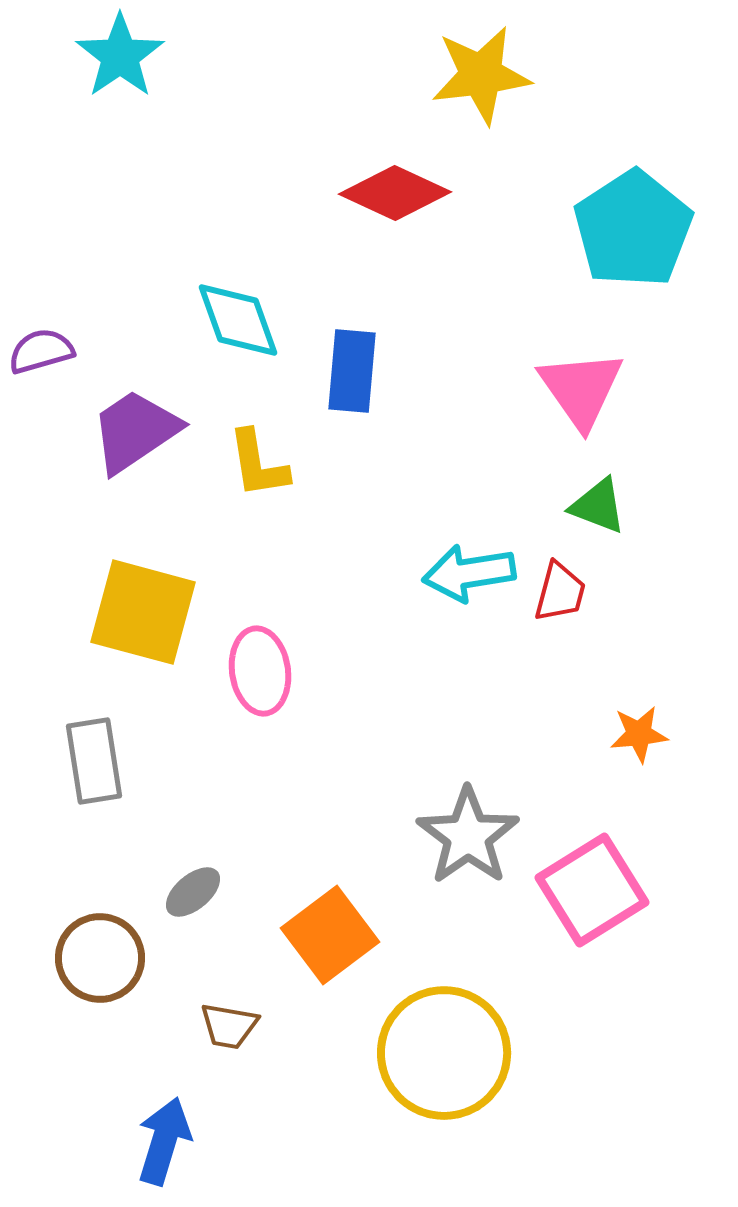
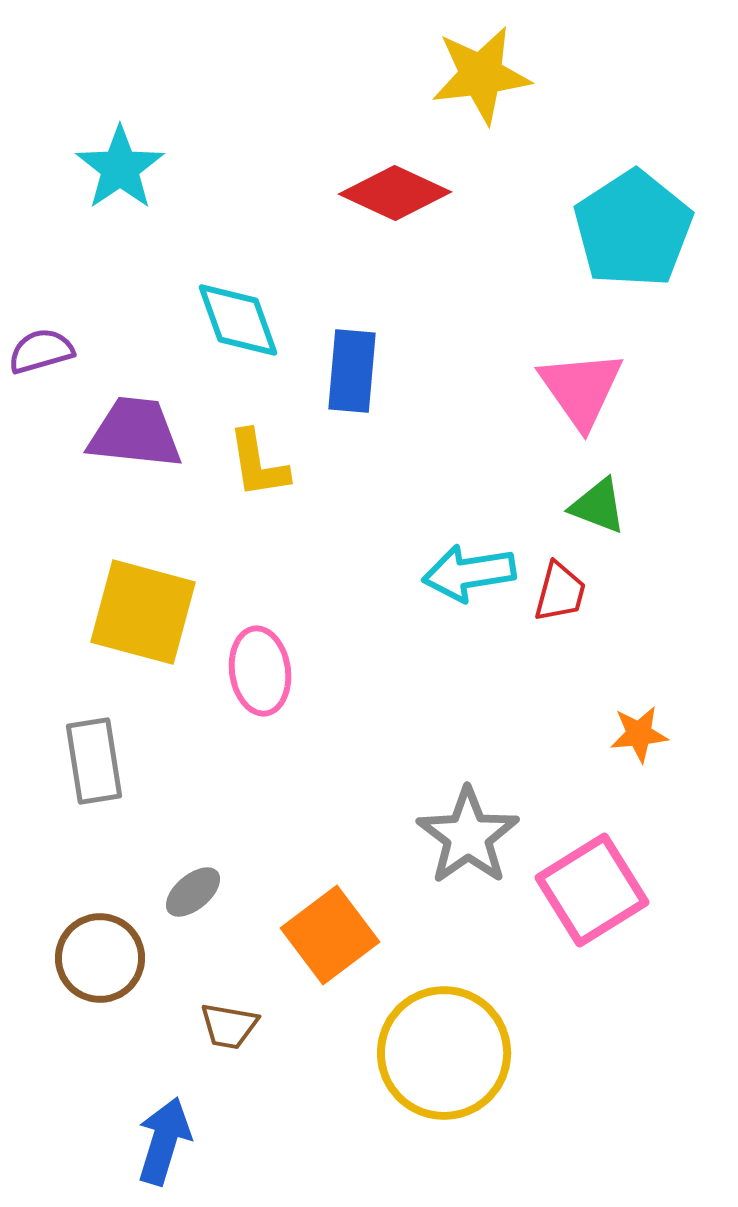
cyan star: moved 112 px down
purple trapezoid: moved 2 px down; rotated 40 degrees clockwise
